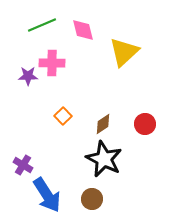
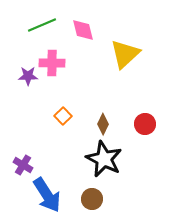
yellow triangle: moved 1 px right, 2 px down
brown diamond: rotated 30 degrees counterclockwise
